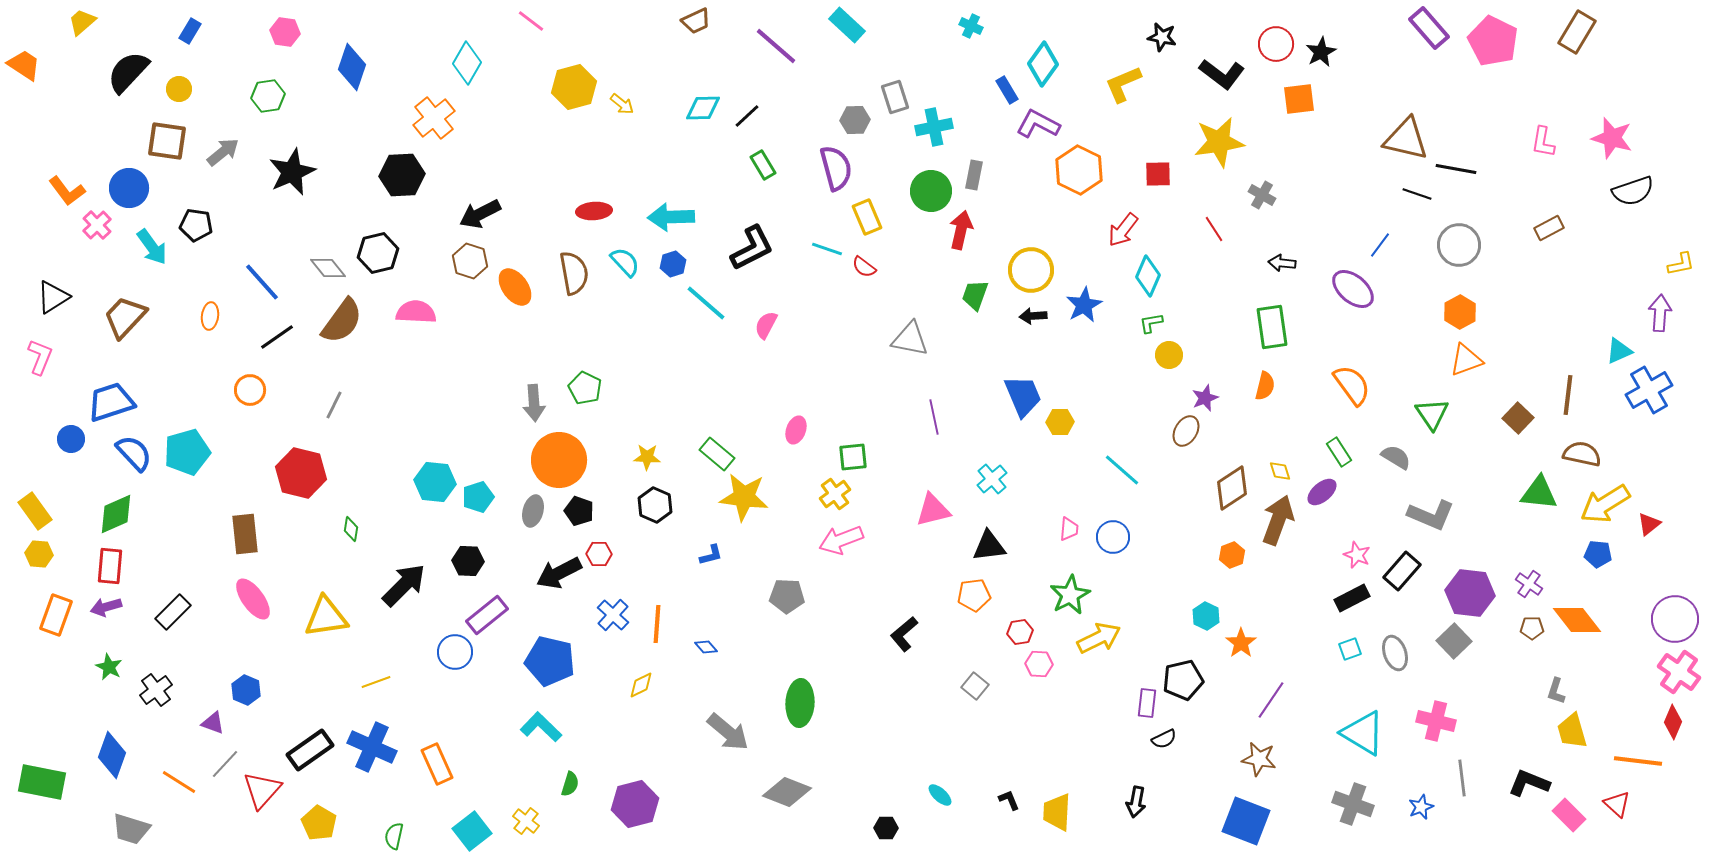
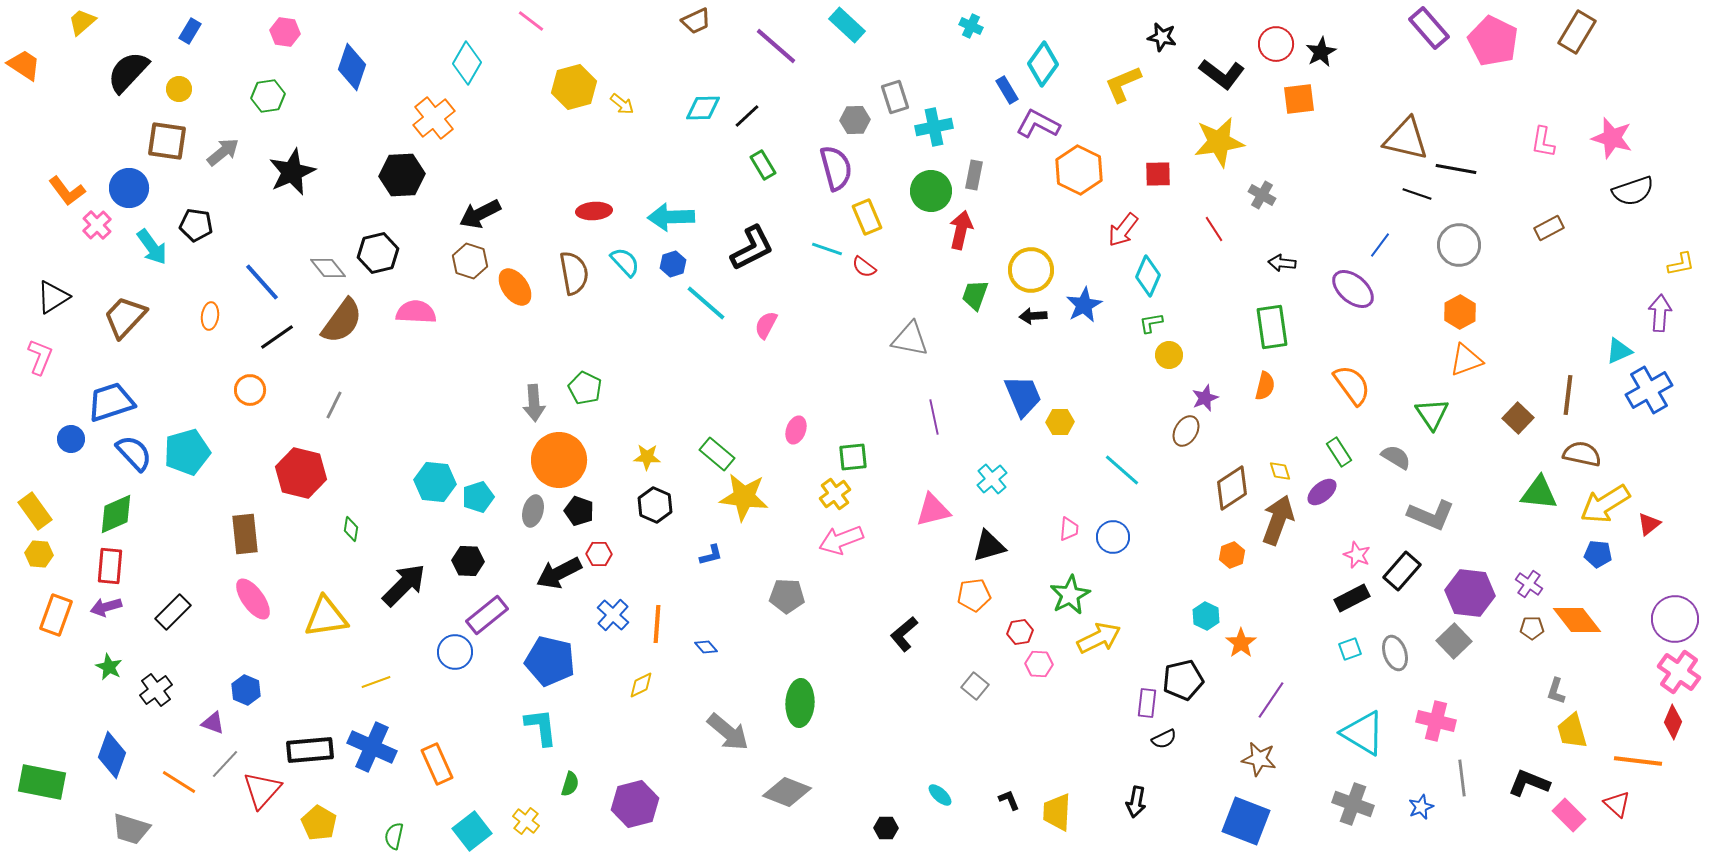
black triangle at (989, 546): rotated 9 degrees counterclockwise
cyan L-shape at (541, 727): rotated 39 degrees clockwise
black rectangle at (310, 750): rotated 30 degrees clockwise
